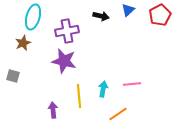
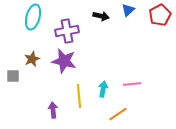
brown star: moved 9 px right, 16 px down
gray square: rotated 16 degrees counterclockwise
